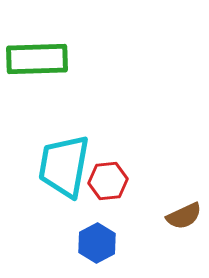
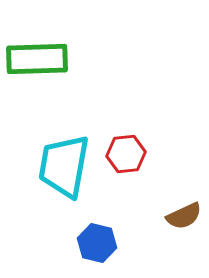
red hexagon: moved 18 px right, 27 px up
blue hexagon: rotated 18 degrees counterclockwise
